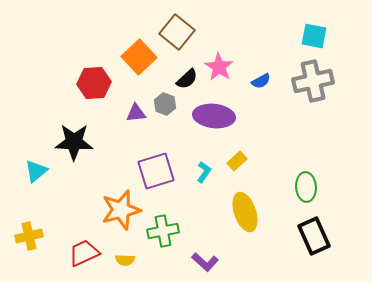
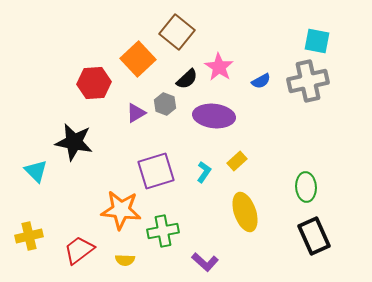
cyan square: moved 3 px right, 5 px down
orange square: moved 1 px left, 2 px down
gray cross: moved 5 px left
purple triangle: rotated 25 degrees counterclockwise
black star: rotated 9 degrees clockwise
cyan triangle: rotated 35 degrees counterclockwise
orange star: rotated 21 degrees clockwise
red trapezoid: moved 5 px left, 3 px up; rotated 12 degrees counterclockwise
